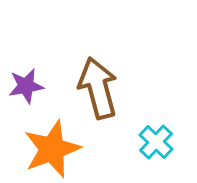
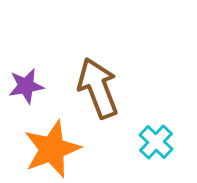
brown arrow: rotated 6 degrees counterclockwise
